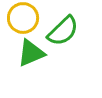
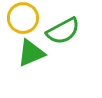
green semicircle: rotated 16 degrees clockwise
